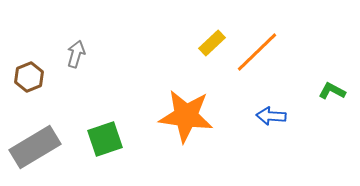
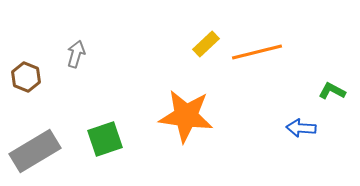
yellow rectangle: moved 6 px left, 1 px down
orange line: rotated 30 degrees clockwise
brown hexagon: moved 3 px left; rotated 16 degrees counterclockwise
blue arrow: moved 30 px right, 12 px down
gray rectangle: moved 4 px down
